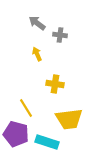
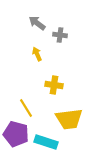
yellow cross: moved 1 px left, 1 px down
cyan rectangle: moved 1 px left
